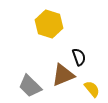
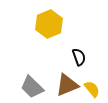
yellow hexagon: rotated 20 degrees clockwise
brown triangle: moved 4 px right, 10 px down
gray trapezoid: moved 2 px right, 1 px down
